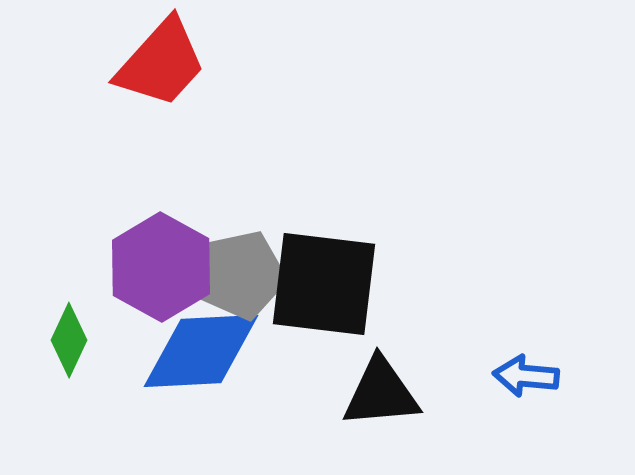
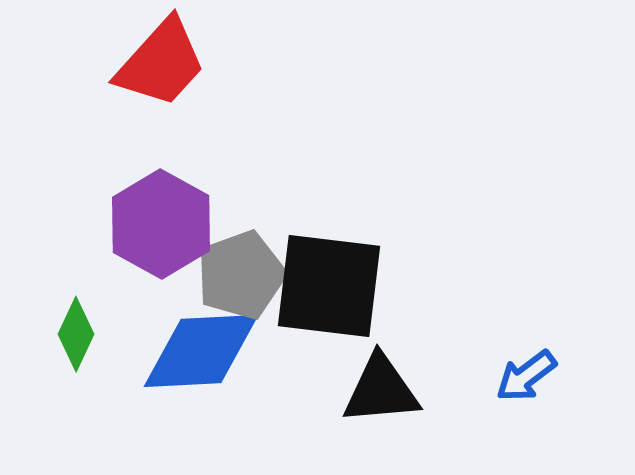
purple hexagon: moved 43 px up
gray pentagon: rotated 8 degrees counterclockwise
black square: moved 5 px right, 2 px down
green diamond: moved 7 px right, 6 px up
blue arrow: rotated 42 degrees counterclockwise
black triangle: moved 3 px up
